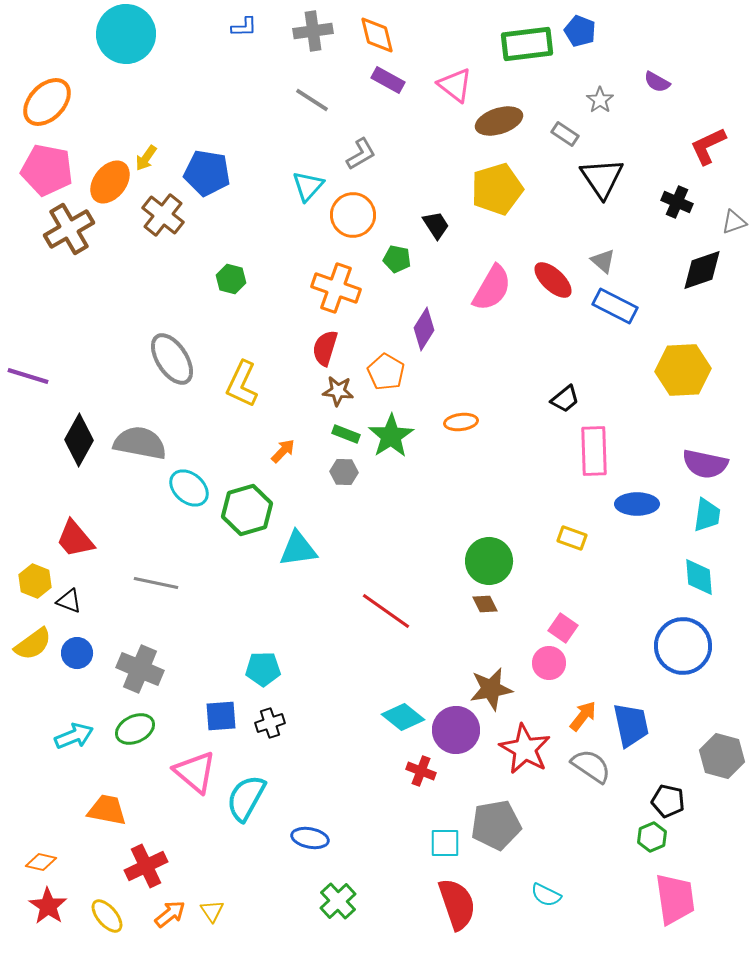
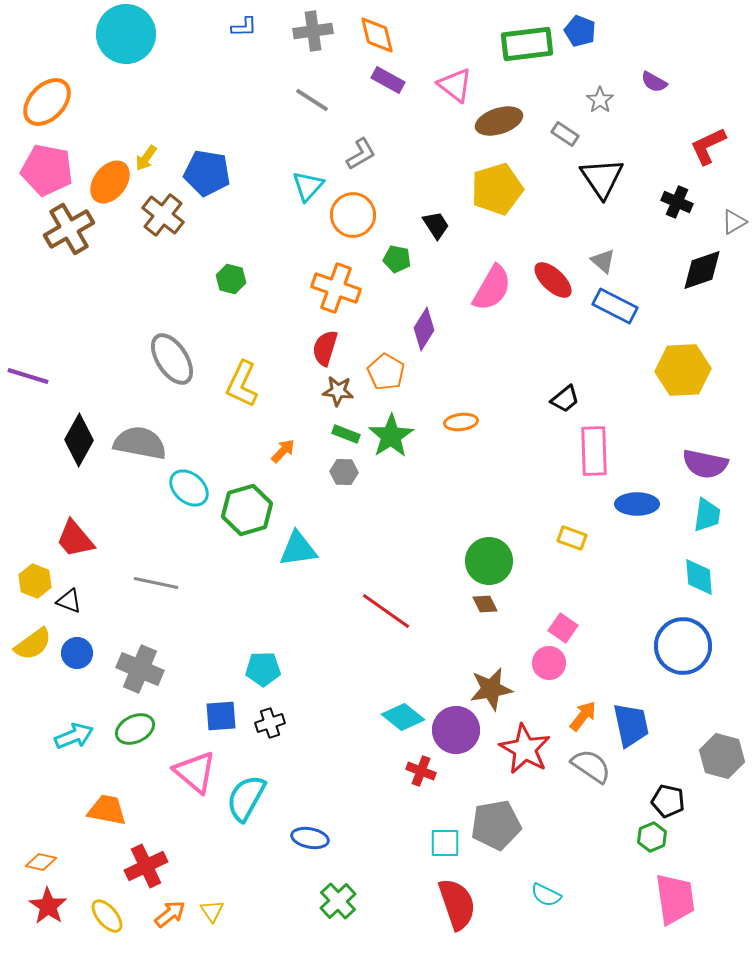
purple semicircle at (657, 82): moved 3 px left
gray triangle at (734, 222): rotated 12 degrees counterclockwise
